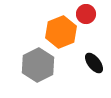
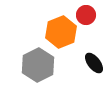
red circle: moved 1 px down
